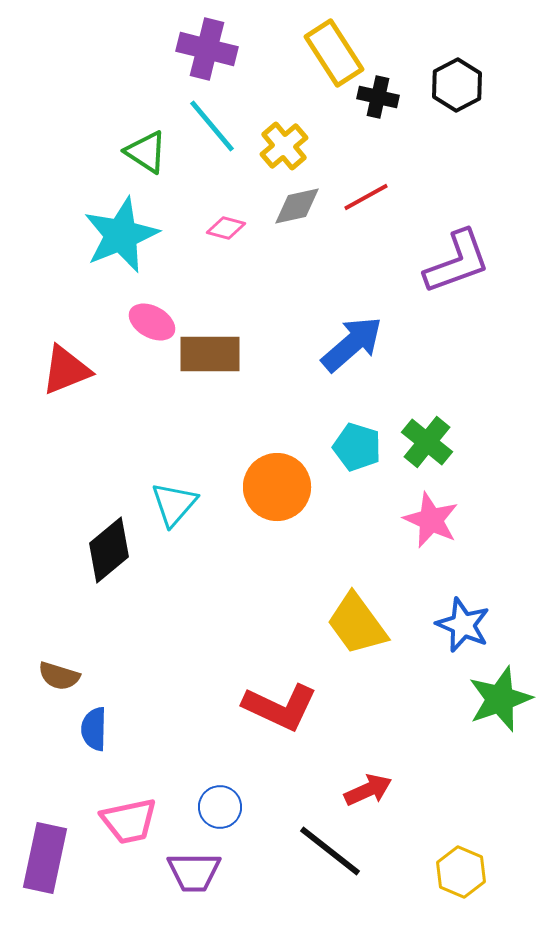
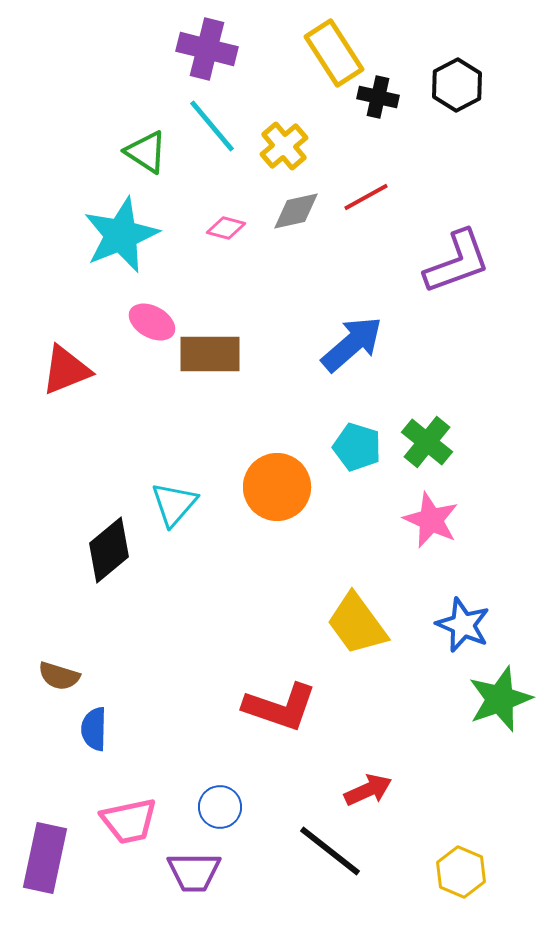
gray diamond: moved 1 px left, 5 px down
red L-shape: rotated 6 degrees counterclockwise
